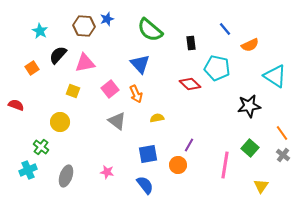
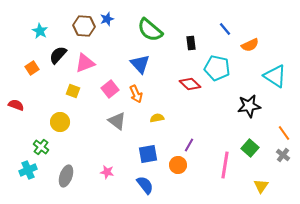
pink triangle: rotated 10 degrees counterclockwise
orange line: moved 2 px right
